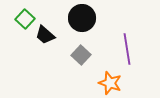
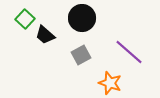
purple line: moved 2 px right, 3 px down; rotated 40 degrees counterclockwise
gray square: rotated 18 degrees clockwise
